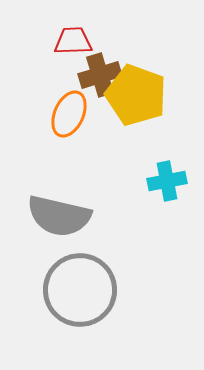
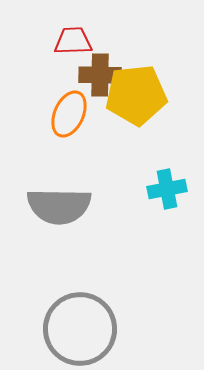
brown cross: rotated 18 degrees clockwise
yellow pentagon: rotated 26 degrees counterclockwise
cyan cross: moved 8 px down
gray semicircle: moved 10 px up; rotated 12 degrees counterclockwise
gray circle: moved 39 px down
